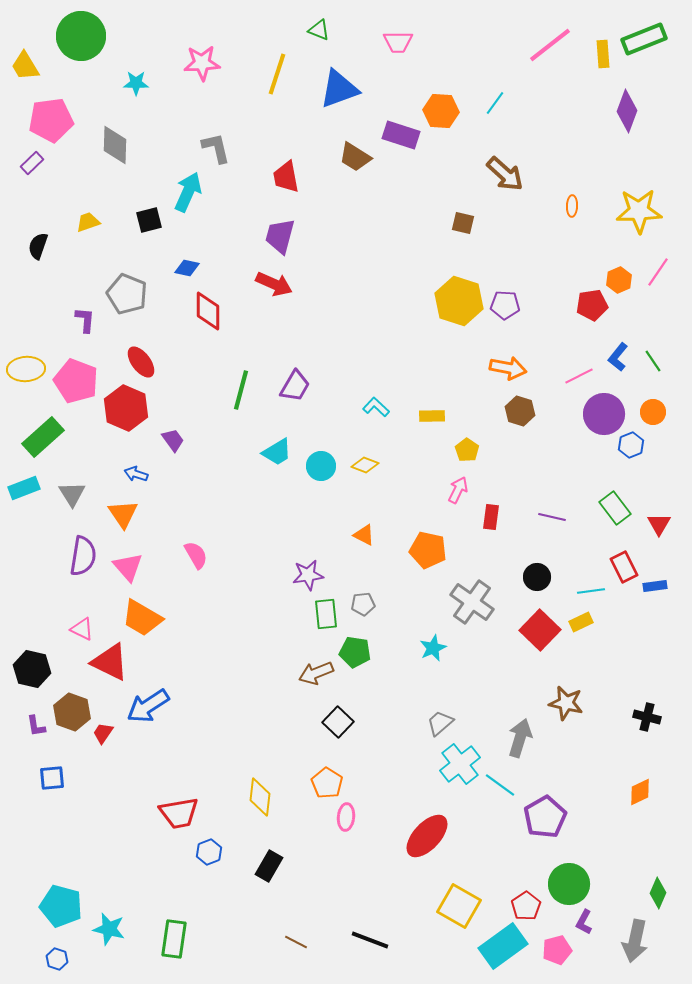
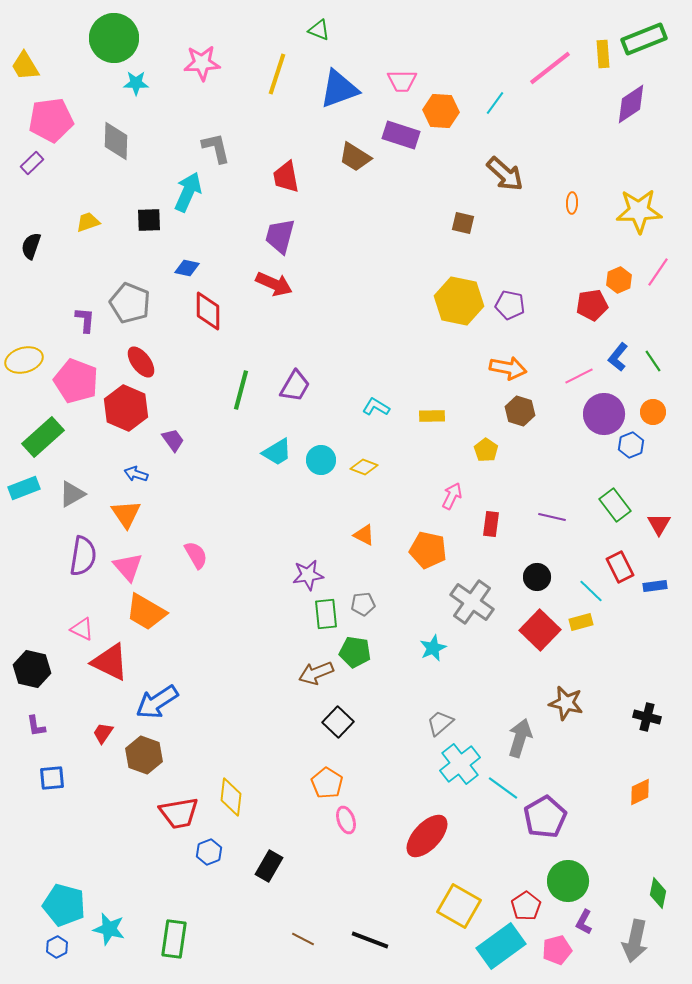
green circle at (81, 36): moved 33 px right, 2 px down
pink trapezoid at (398, 42): moved 4 px right, 39 px down
pink line at (550, 45): moved 23 px down
purple diamond at (627, 111): moved 4 px right, 7 px up; rotated 36 degrees clockwise
gray diamond at (115, 145): moved 1 px right, 4 px up
orange ellipse at (572, 206): moved 3 px up
black square at (149, 220): rotated 12 degrees clockwise
black semicircle at (38, 246): moved 7 px left
gray pentagon at (127, 294): moved 3 px right, 9 px down
yellow hexagon at (459, 301): rotated 6 degrees counterclockwise
purple pentagon at (505, 305): moved 5 px right; rotated 8 degrees clockwise
yellow ellipse at (26, 369): moved 2 px left, 9 px up; rotated 12 degrees counterclockwise
cyan L-shape at (376, 407): rotated 12 degrees counterclockwise
yellow pentagon at (467, 450): moved 19 px right
yellow diamond at (365, 465): moved 1 px left, 2 px down
cyan circle at (321, 466): moved 6 px up
pink arrow at (458, 490): moved 6 px left, 6 px down
gray triangle at (72, 494): rotated 32 degrees clockwise
green rectangle at (615, 508): moved 3 px up
orange triangle at (123, 514): moved 3 px right
red rectangle at (491, 517): moved 7 px down
red rectangle at (624, 567): moved 4 px left
cyan line at (591, 591): rotated 52 degrees clockwise
orange trapezoid at (142, 618): moved 4 px right, 6 px up
yellow rectangle at (581, 622): rotated 10 degrees clockwise
blue arrow at (148, 706): moved 9 px right, 4 px up
brown hexagon at (72, 712): moved 72 px right, 43 px down
cyan line at (500, 785): moved 3 px right, 3 px down
yellow diamond at (260, 797): moved 29 px left
pink ellipse at (346, 817): moved 3 px down; rotated 24 degrees counterclockwise
green circle at (569, 884): moved 1 px left, 3 px up
green diamond at (658, 893): rotated 12 degrees counterclockwise
cyan pentagon at (61, 906): moved 3 px right, 1 px up
brown line at (296, 942): moved 7 px right, 3 px up
cyan rectangle at (503, 946): moved 2 px left
blue hexagon at (57, 959): moved 12 px up; rotated 15 degrees clockwise
